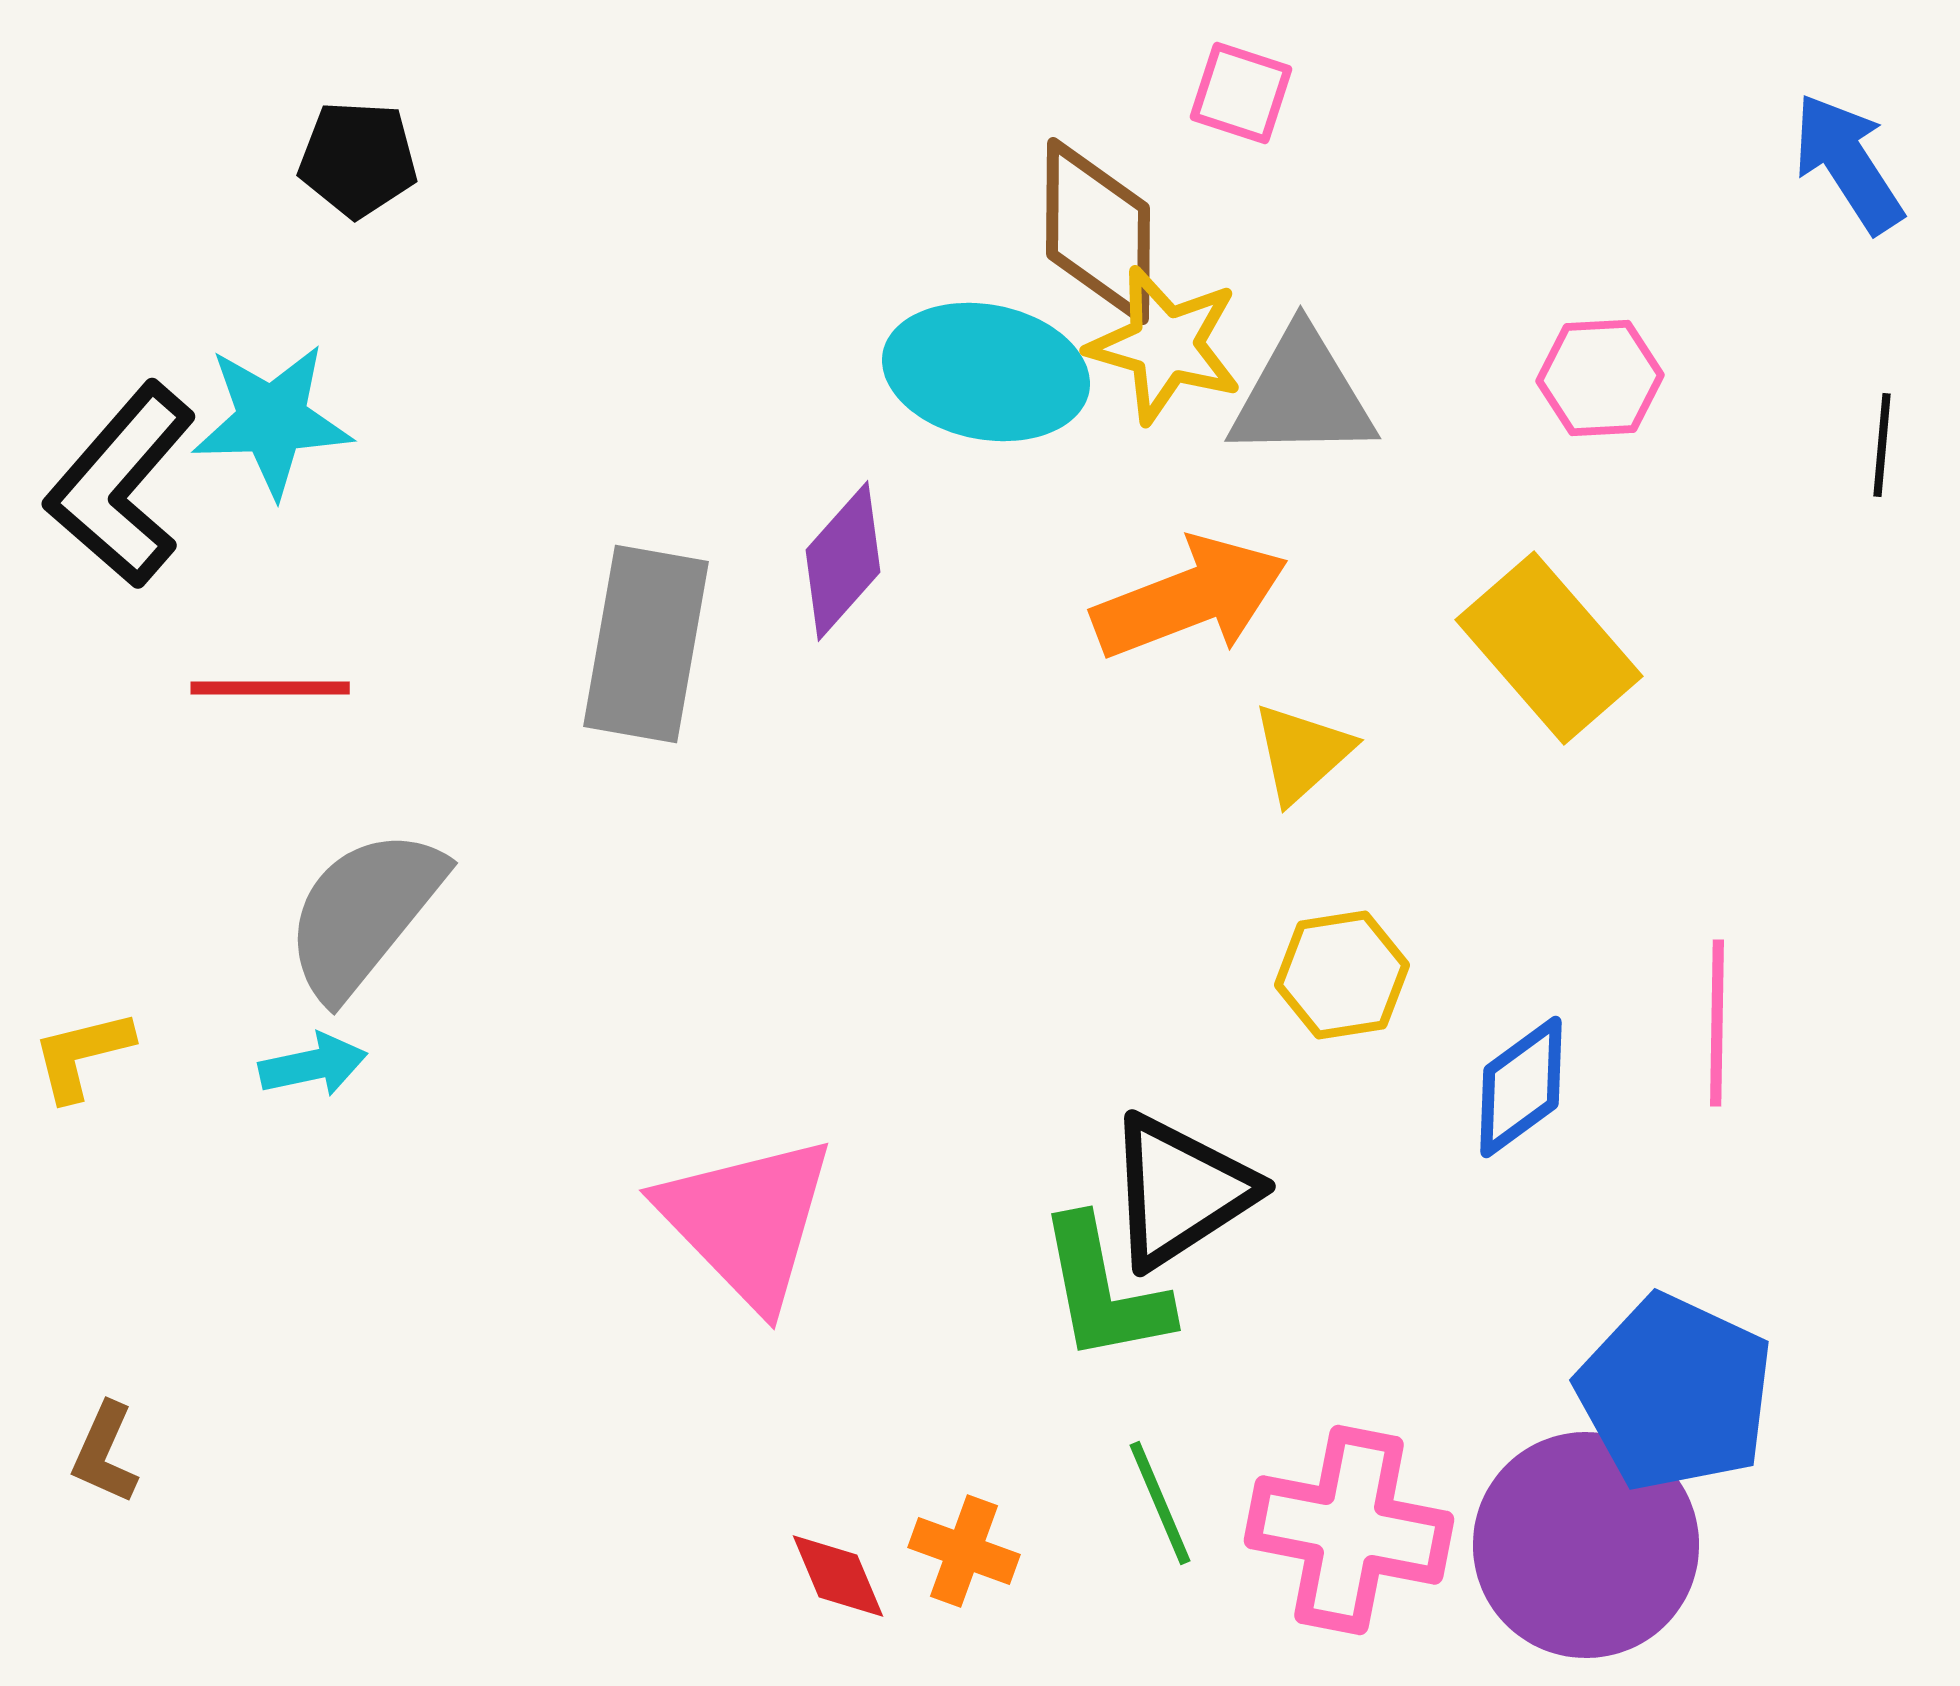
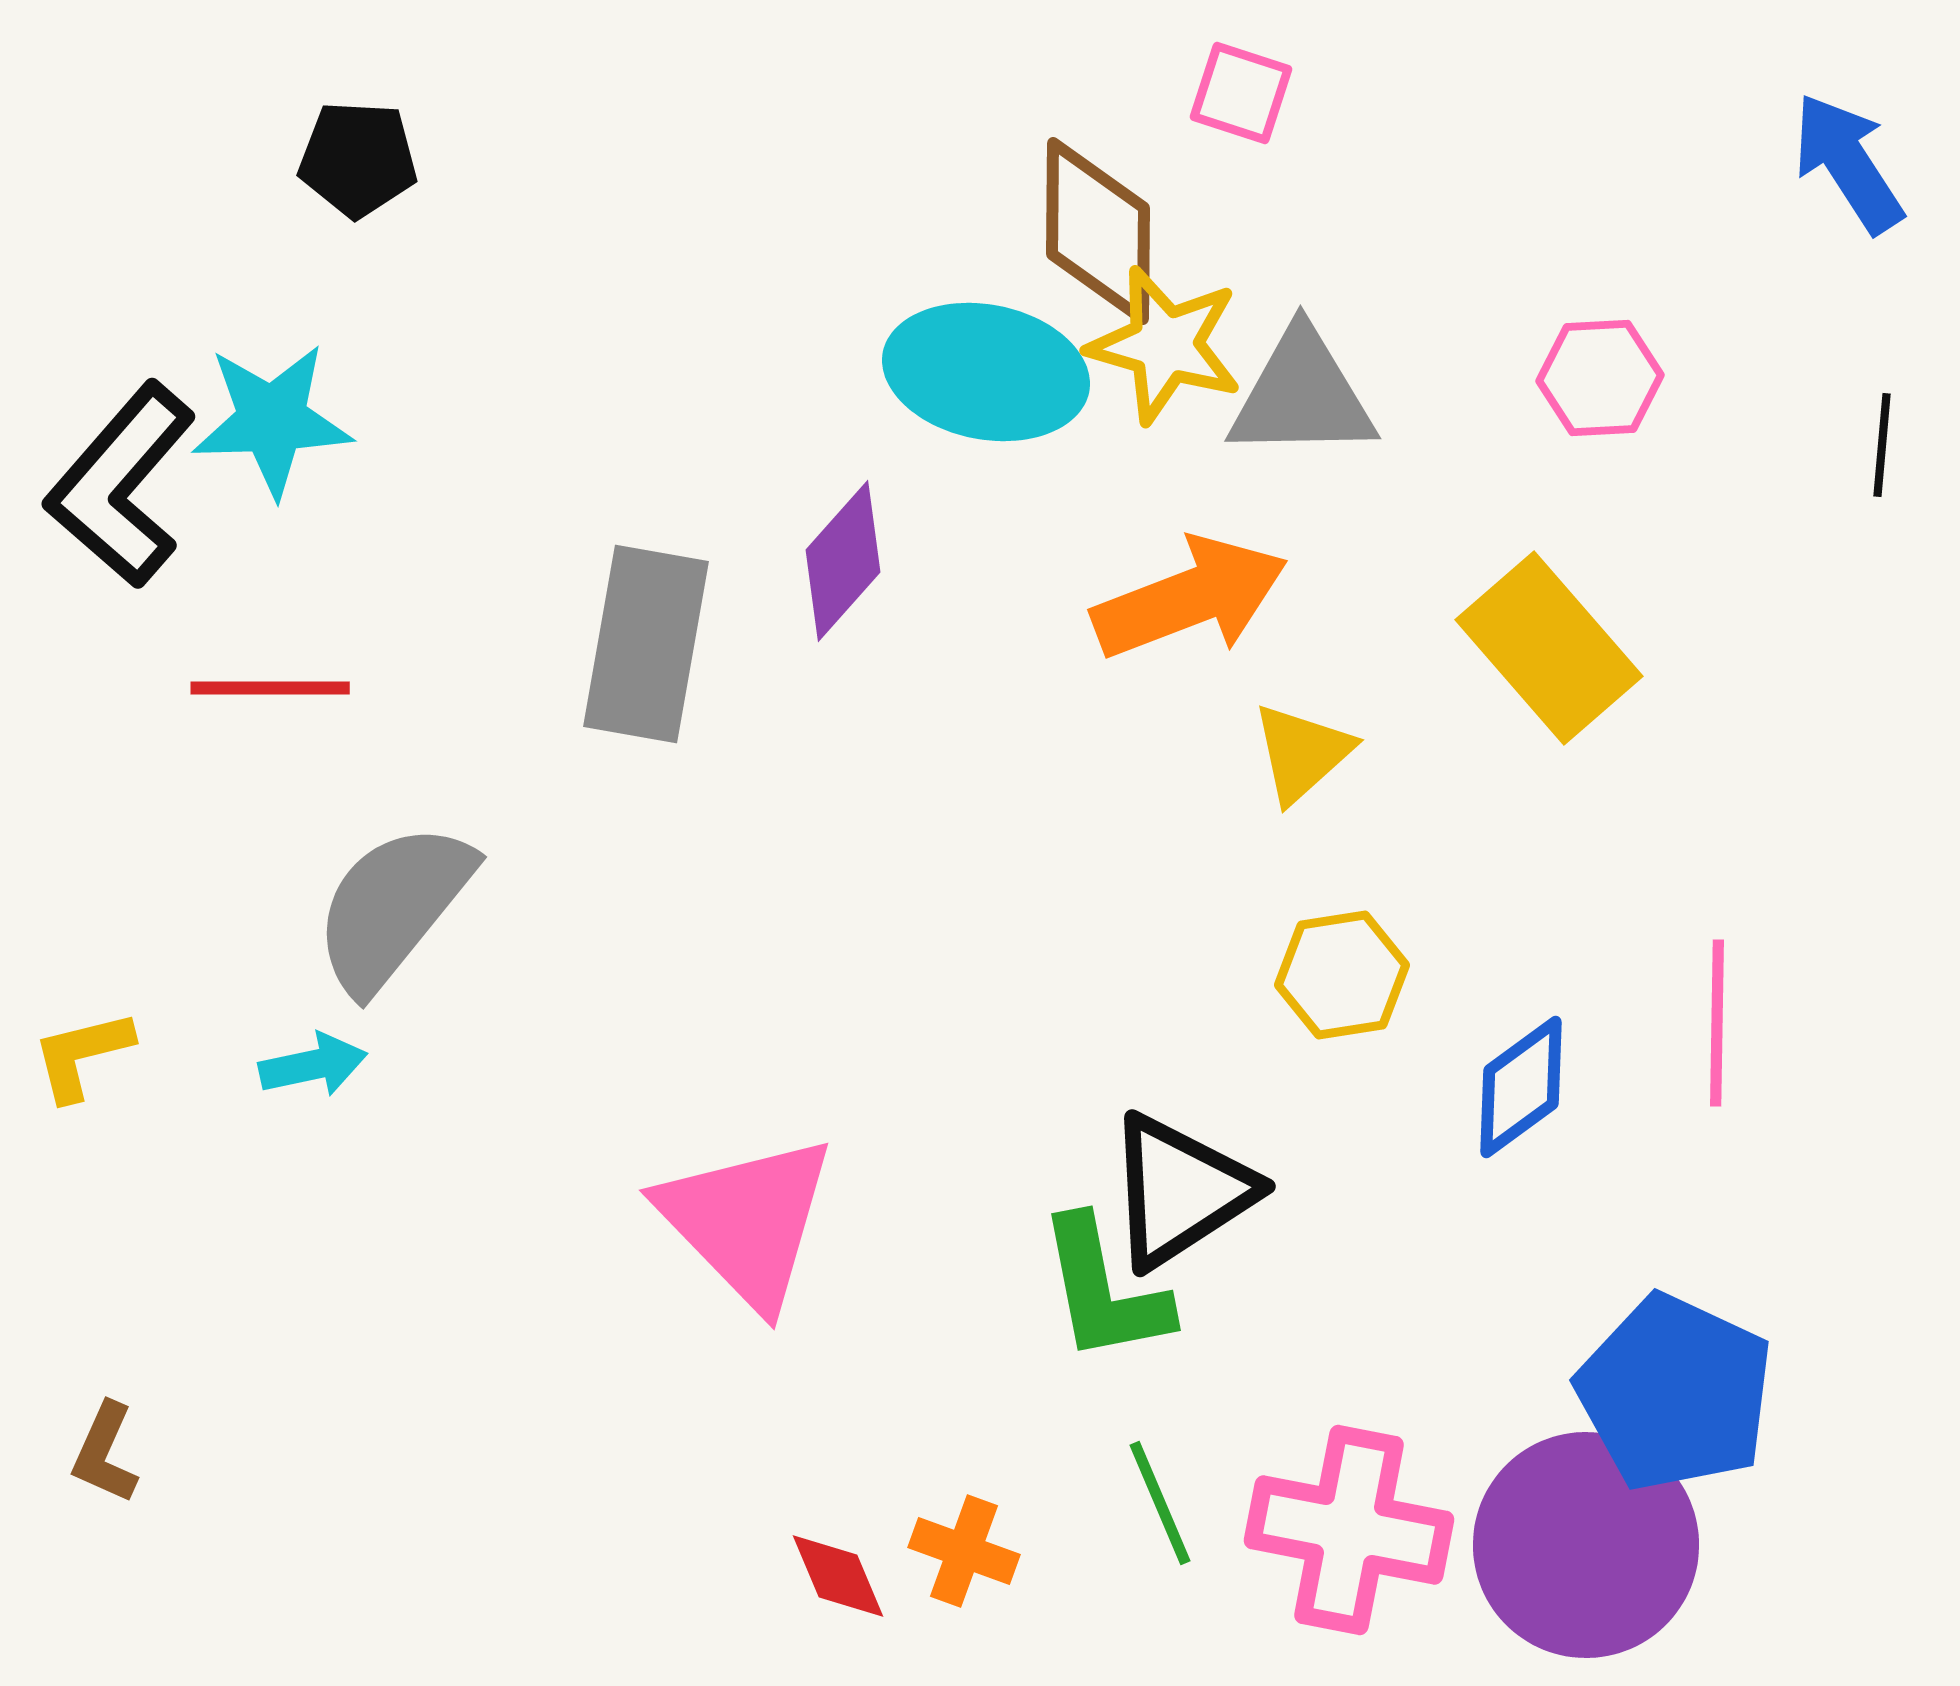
gray semicircle: moved 29 px right, 6 px up
